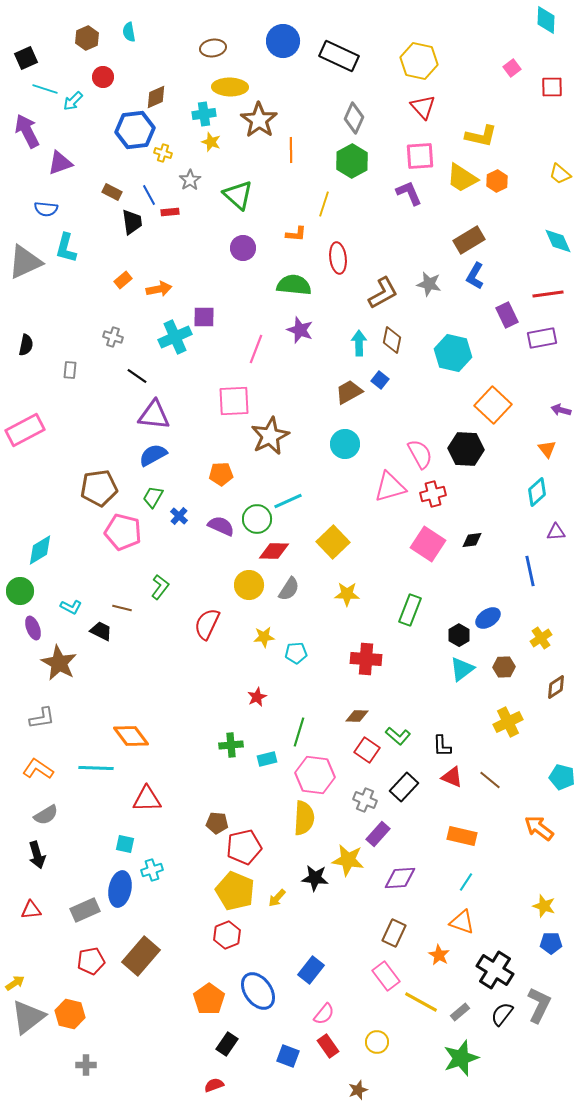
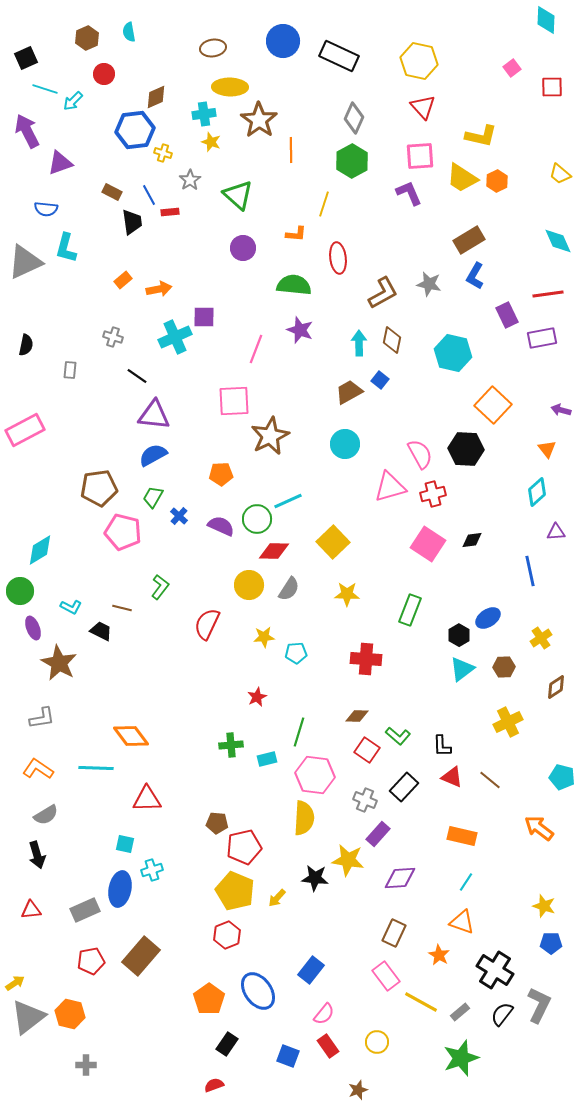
red circle at (103, 77): moved 1 px right, 3 px up
